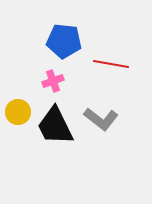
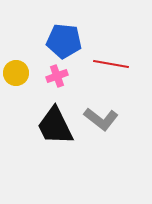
pink cross: moved 4 px right, 5 px up
yellow circle: moved 2 px left, 39 px up
